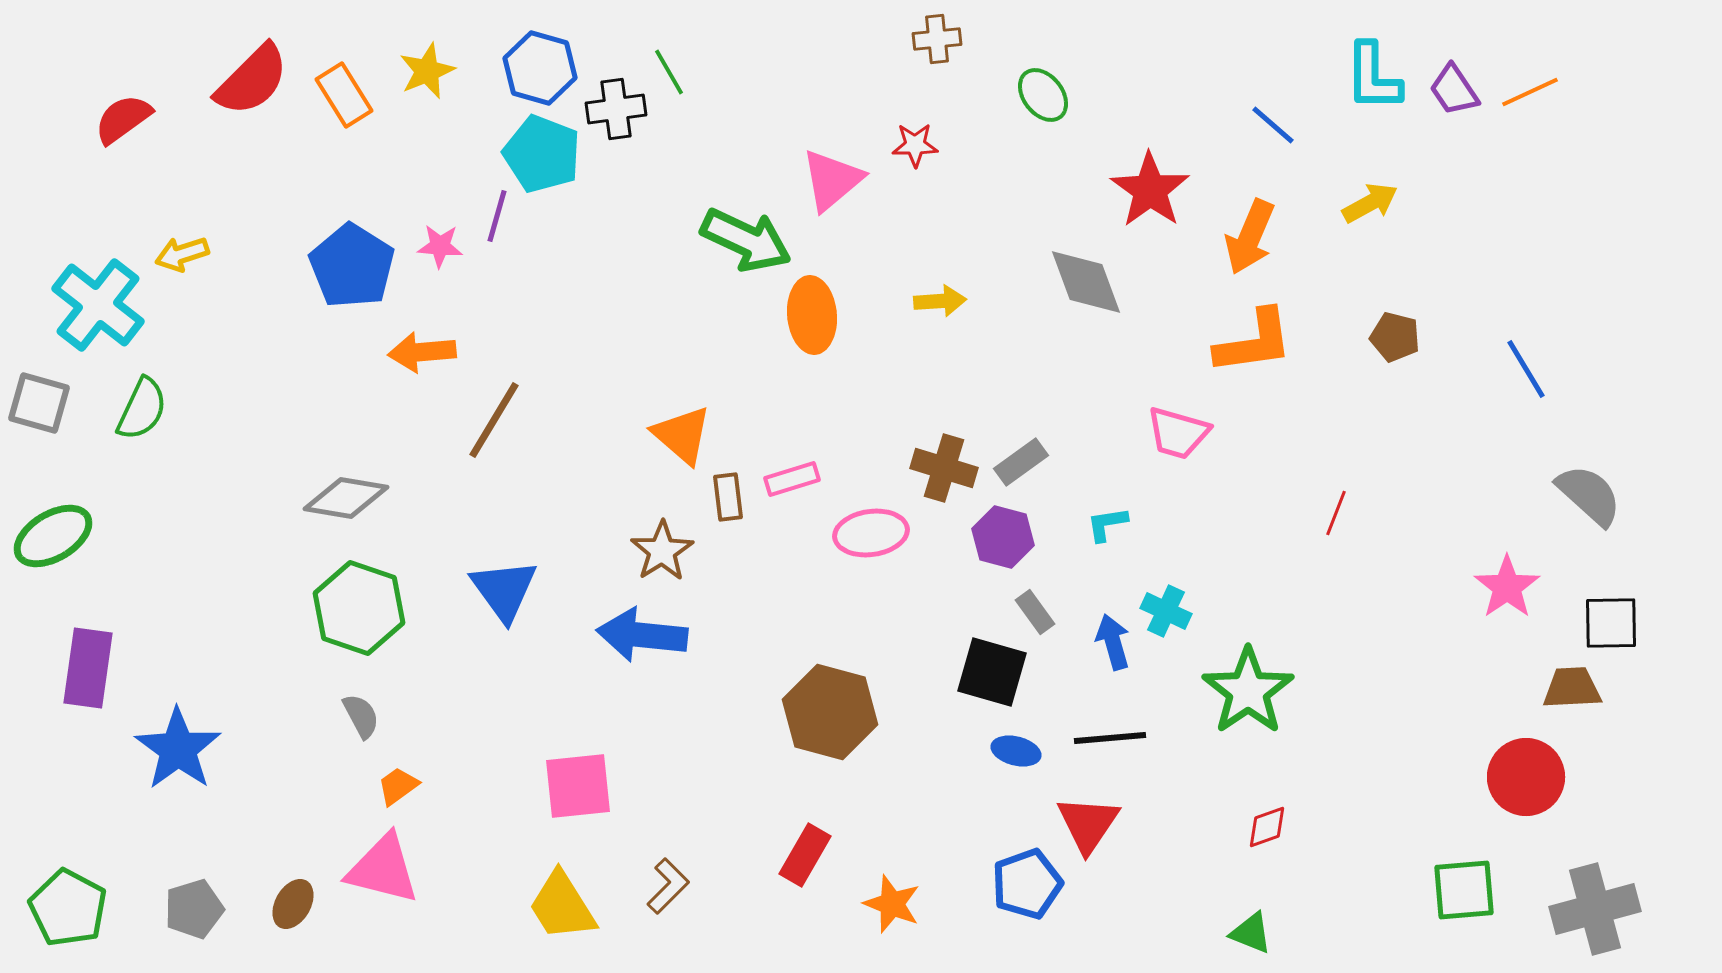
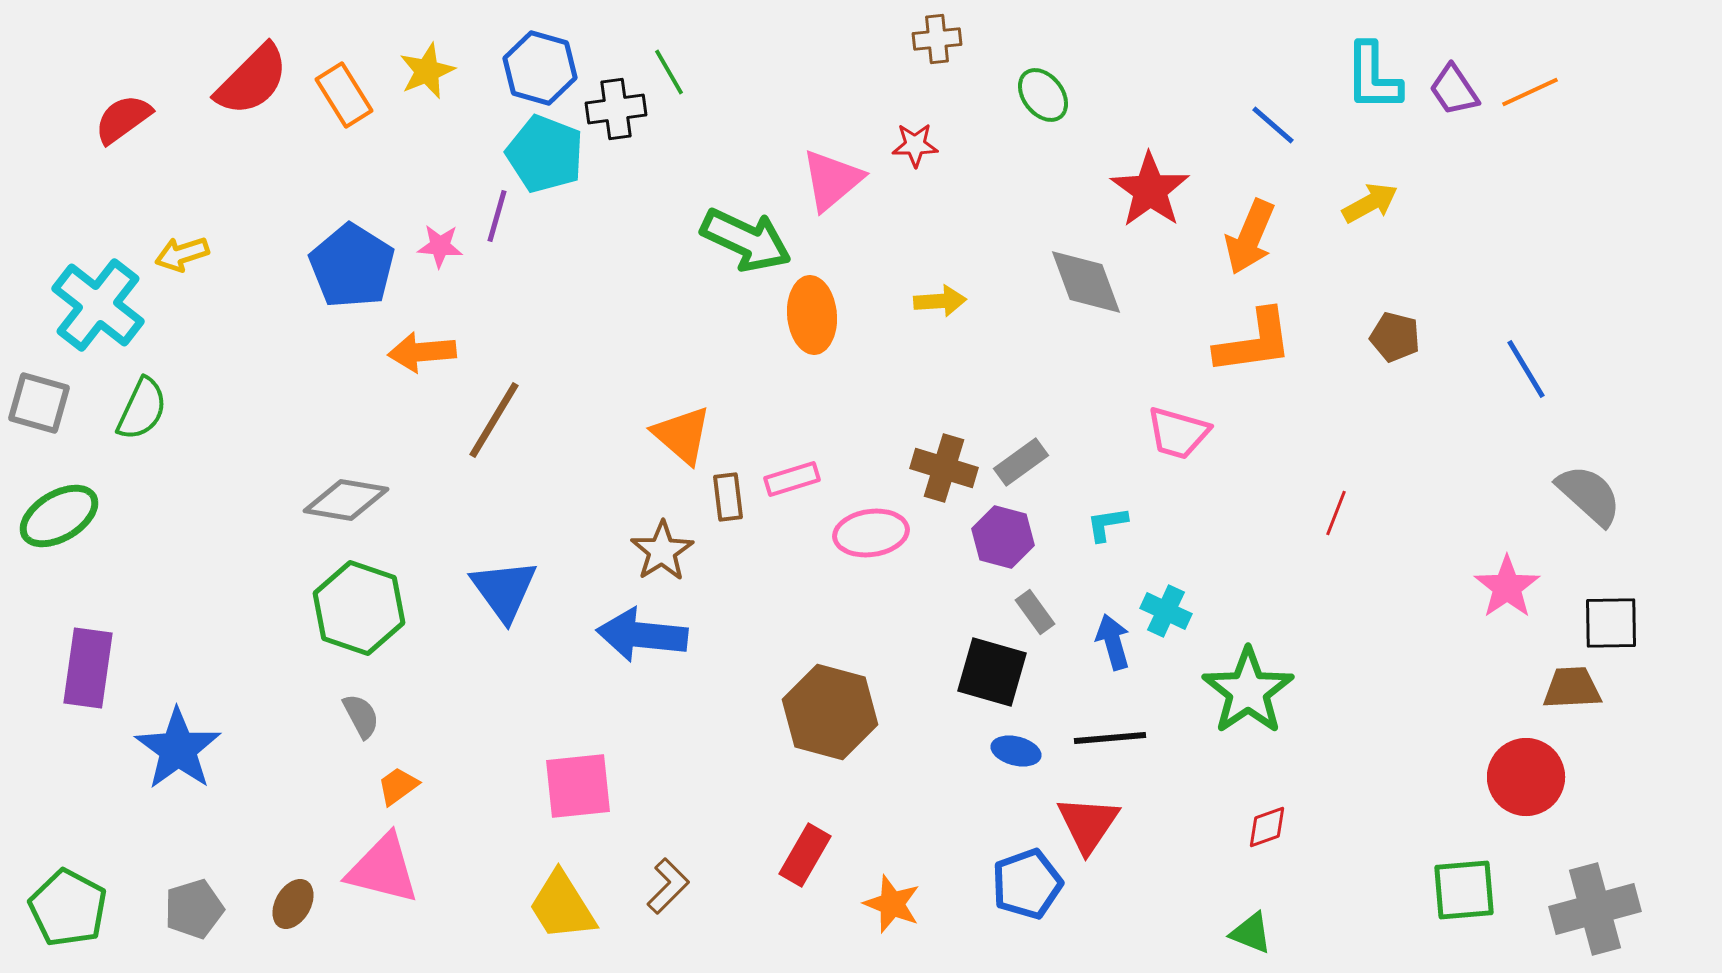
cyan pentagon at (542, 154): moved 3 px right
gray diamond at (346, 498): moved 2 px down
green ellipse at (53, 536): moved 6 px right, 20 px up
